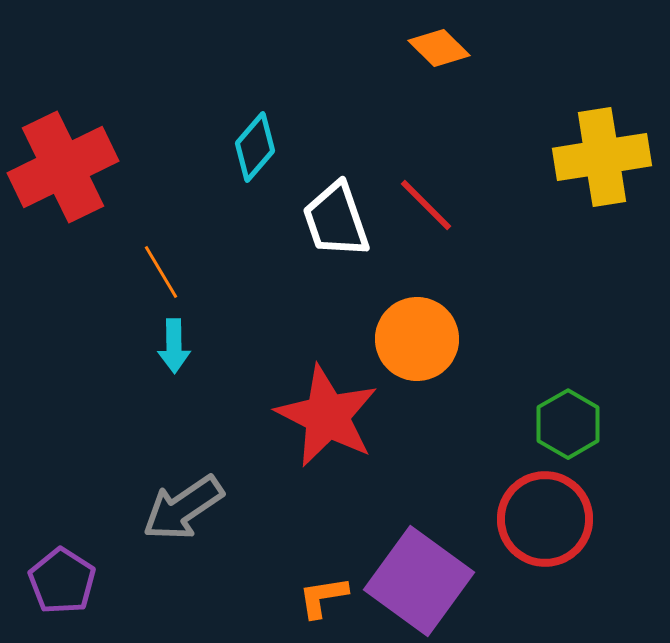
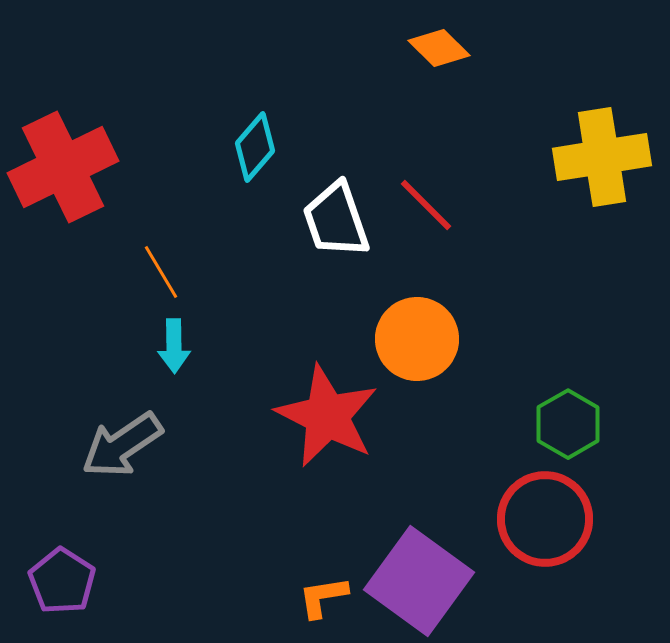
gray arrow: moved 61 px left, 63 px up
